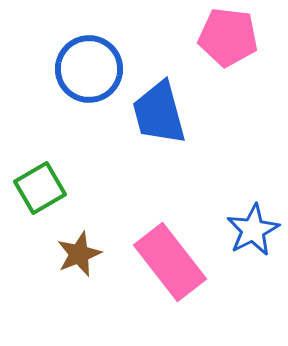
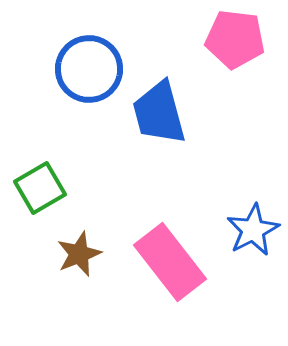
pink pentagon: moved 7 px right, 2 px down
